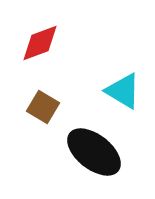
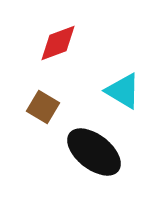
red diamond: moved 18 px right
